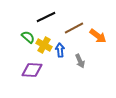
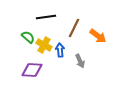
black line: rotated 18 degrees clockwise
brown line: rotated 36 degrees counterclockwise
